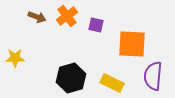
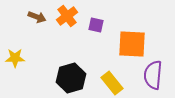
purple semicircle: moved 1 px up
yellow rectangle: rotated 25 degrees clockwise
